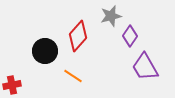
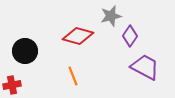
red diamond: rotated 64 degrees clockwise
black circle: moved 20 px left
purple trapezoid: rotated 148 degrees clockwise
orange line: rotated 36 degrees clockwise
